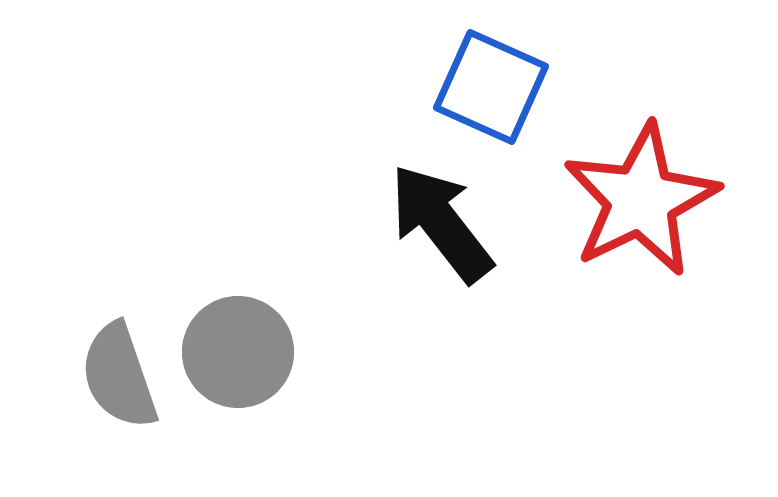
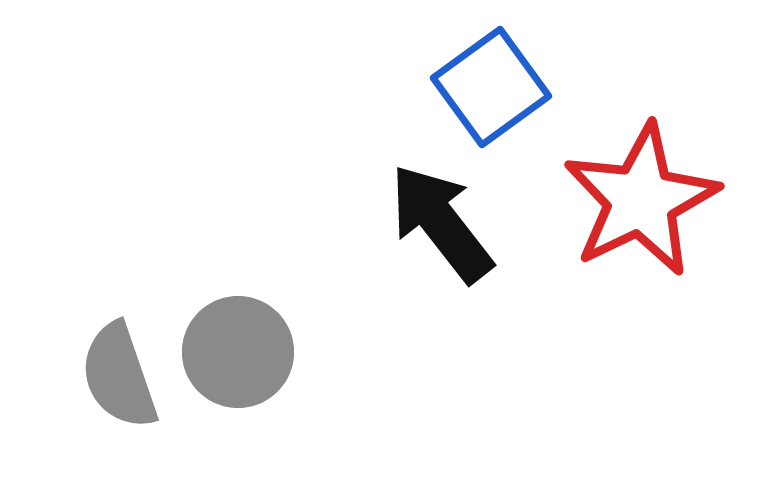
blue square: rotated 30 degrees clockwise
